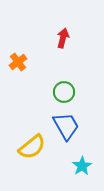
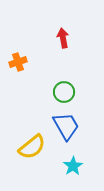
red arrow: rotated 24 degrees counterclockwise
orange cross: rotated 18 degrees clockwise
cyan star: moved 9 px left
